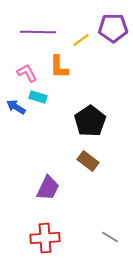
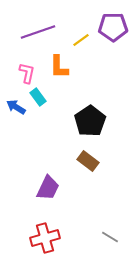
purple pentagon: moved 1 px up
purple line: rotated 20 degrees counterclockwise
pink L-shape: rotated 40 degrees clockwise
cyan rectangle: rotated 36 degrees clockwise
red cross: rotated 12 degrees counterclockwise
